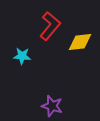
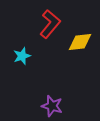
red L-shape: moved 2 px up
cyan star: rotated 24 degrees counterclockwise
